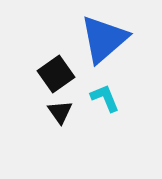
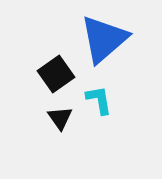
cyan L-shape: moved 6 px left, 2 px down; rotated 12 degrees clockwise
black triangle: moved 6 px down
